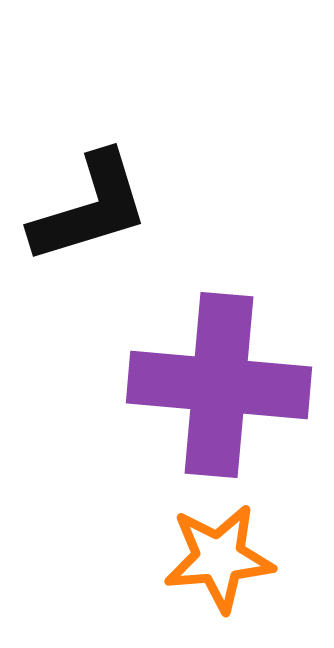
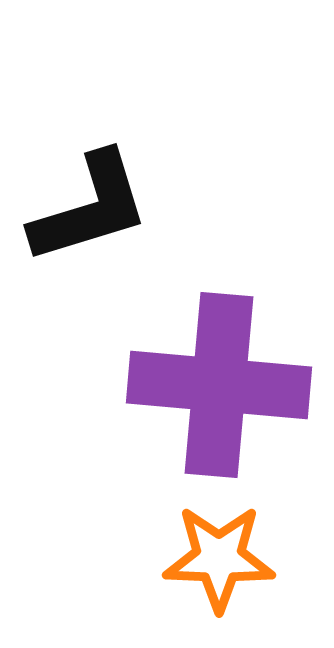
orange star: rotated 7 degrees clockwise
